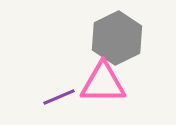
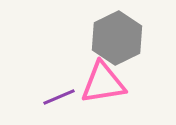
pink triangle: rotated 9 degrees counterclockwise
